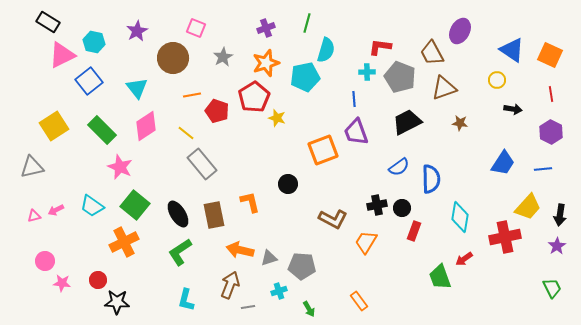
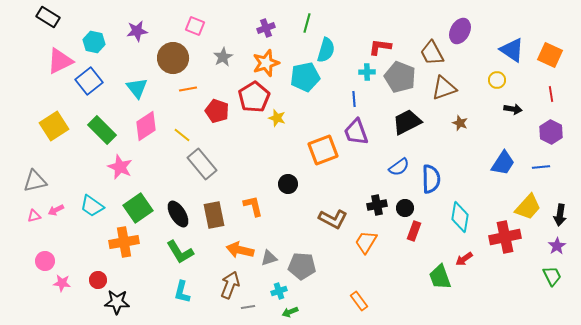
black rectangle at (48, 22): moved 5 px up
pink square at (196, 28): moved 1 px left, 2 px up
purple star at (137, 31): rotated 20 degrees clockwise
pink triangle at (62, 55): moved 2 px left, 6 px down
orange line at (192, 95): moved 4 px left, 6 px up
brown star at (460, 123): rotated 14 degrees clockwise
yellow line at (186, 133): moved 4 px left, 2 px down
gray triangle at (32, 167): moved 3 px right, 14 px down
blue line at (543, 169): moved 2 px left, 2 px up
orange L-shape at (250, 202): moved 3 px right, 4 px down
green square at (135, 205): moved 3 px right, 3 px down; rotated 16 degrees clockwise
black circle at (402, 208): moved 3 px right
orange cross at (124, 242): rotated 16 degrees clockwise
green L-shape at (180, 252): rotated 88 degrees counterclockwise
green trapezoid at (552, 288): moved 12 px up
cyan L-shape at (186, 300): moved 4 px left, 8 px up
green arrow at (309, 309): moved 19 px left, 3 px down; rotated 98 degrees clockwise
